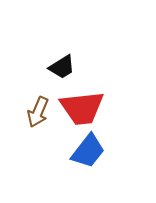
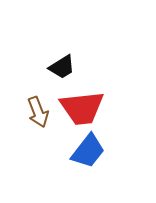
brown arrow: rotated 44 degrees counterclockwise
